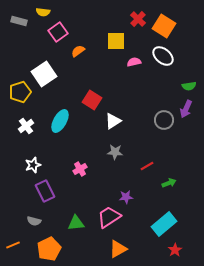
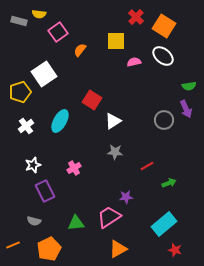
yellow semicircle: moved 4 px left, 2 px down
red cross: moved 2 px left, 2 px up
orange semicircle: moved 2 px right, 1 px up; rotated 16 degrees counterclockwise
purple arrow: rotated 48 degrees counterclockwise
pink cross: moved 6 px left, 1 px up
red star: rotated 24 degrees counterclockwise
